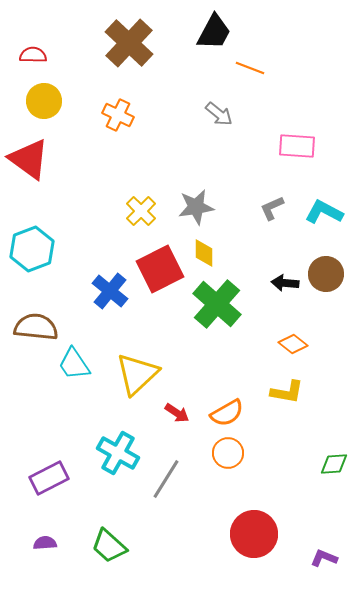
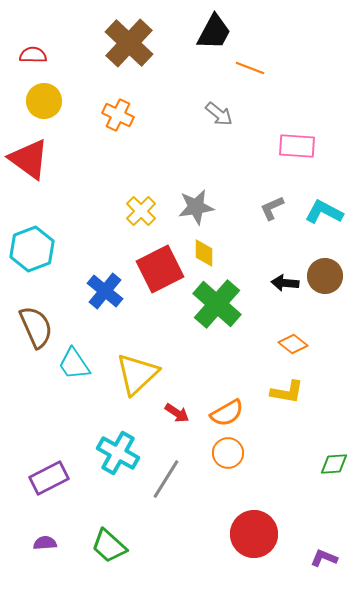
brown circle: moved 1 px left, 2 px down
blue cross: moved 5 px left
brown semicircle: rotated 60 degrees clockwise
